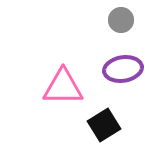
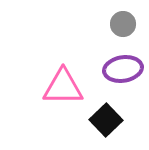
gray circle: moved 2 px right, 4 px down
black square: moved 2 px right, 5 px up; rotated 12 degrees counterclockwise
